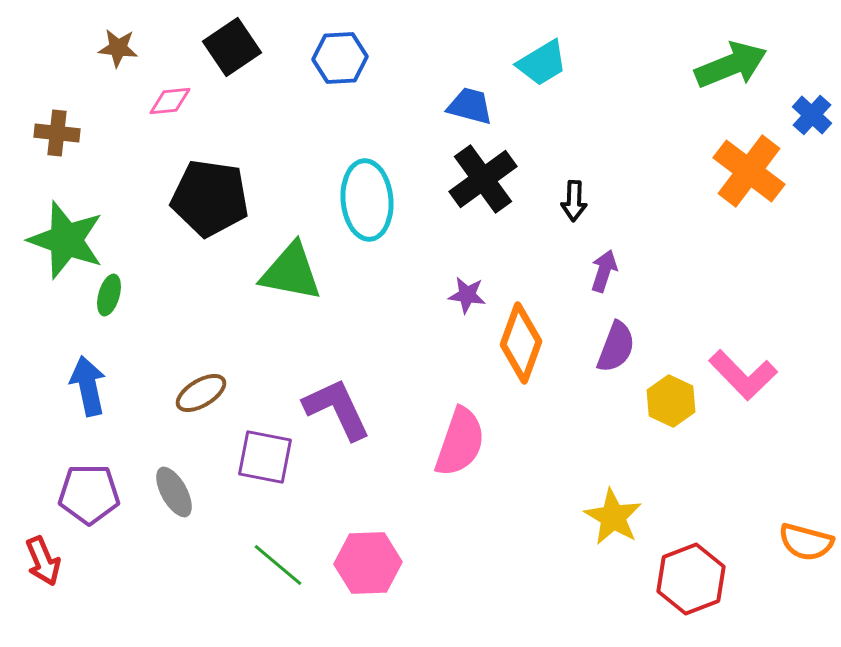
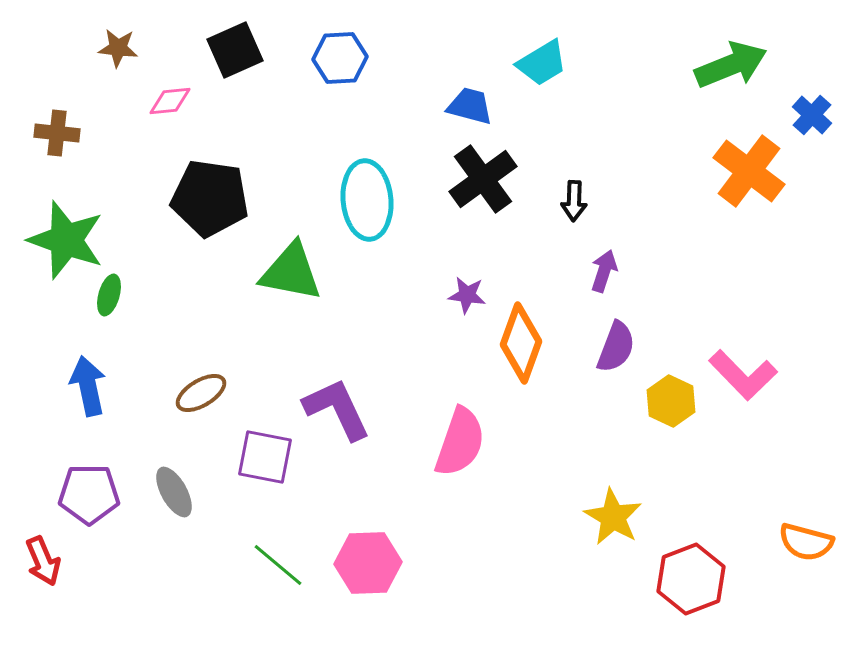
black square: moved 3 px right, 3 px down; rotated 10 degrees clockwise
